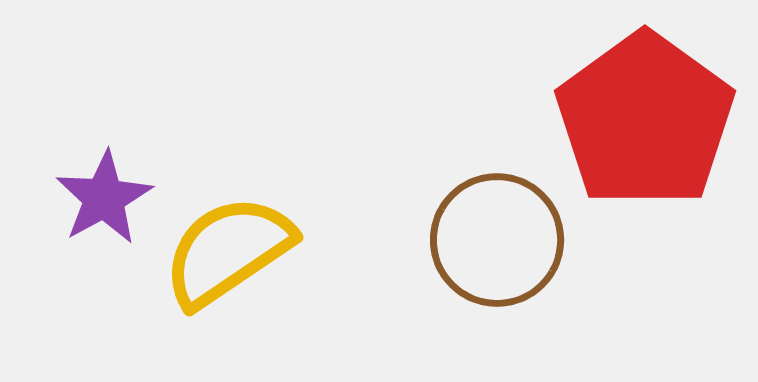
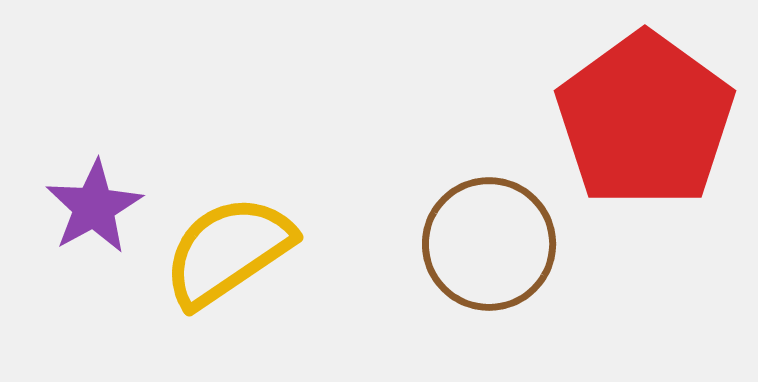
purple star: moved 10 px left, 9 px down
brown circle: moved 8 px left, 4 px down
